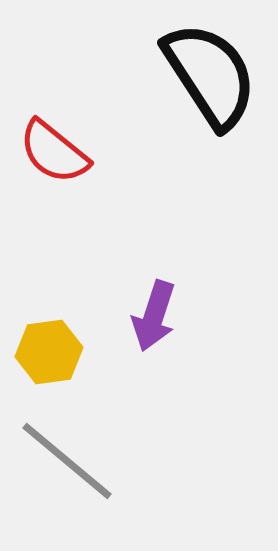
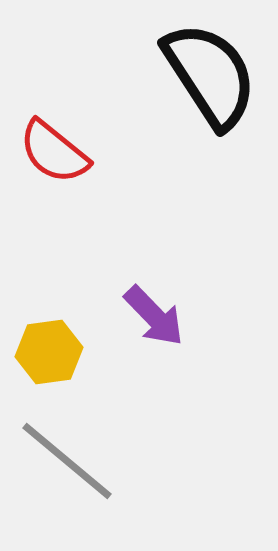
purple arrow: rotated 62 degrees counterclockwise
